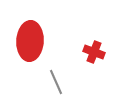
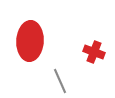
gray line: moved 4 px right, 1 px up
